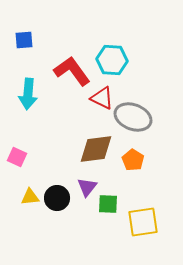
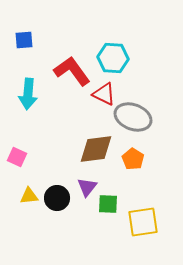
cyan hexagon: moved 1 px right, 2 px up
red triangle: moved 2 px right, 4 px up
orange pentagon: moved 1 px up
yellow triangle: moved 1 px left, 1 px up
